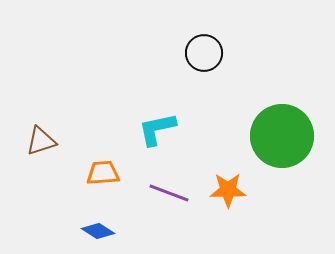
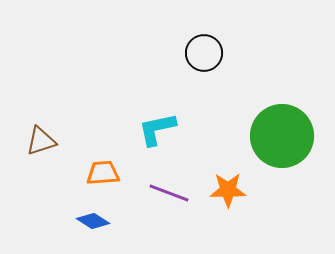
blue diamond: moved 5 px left, 10 px up
